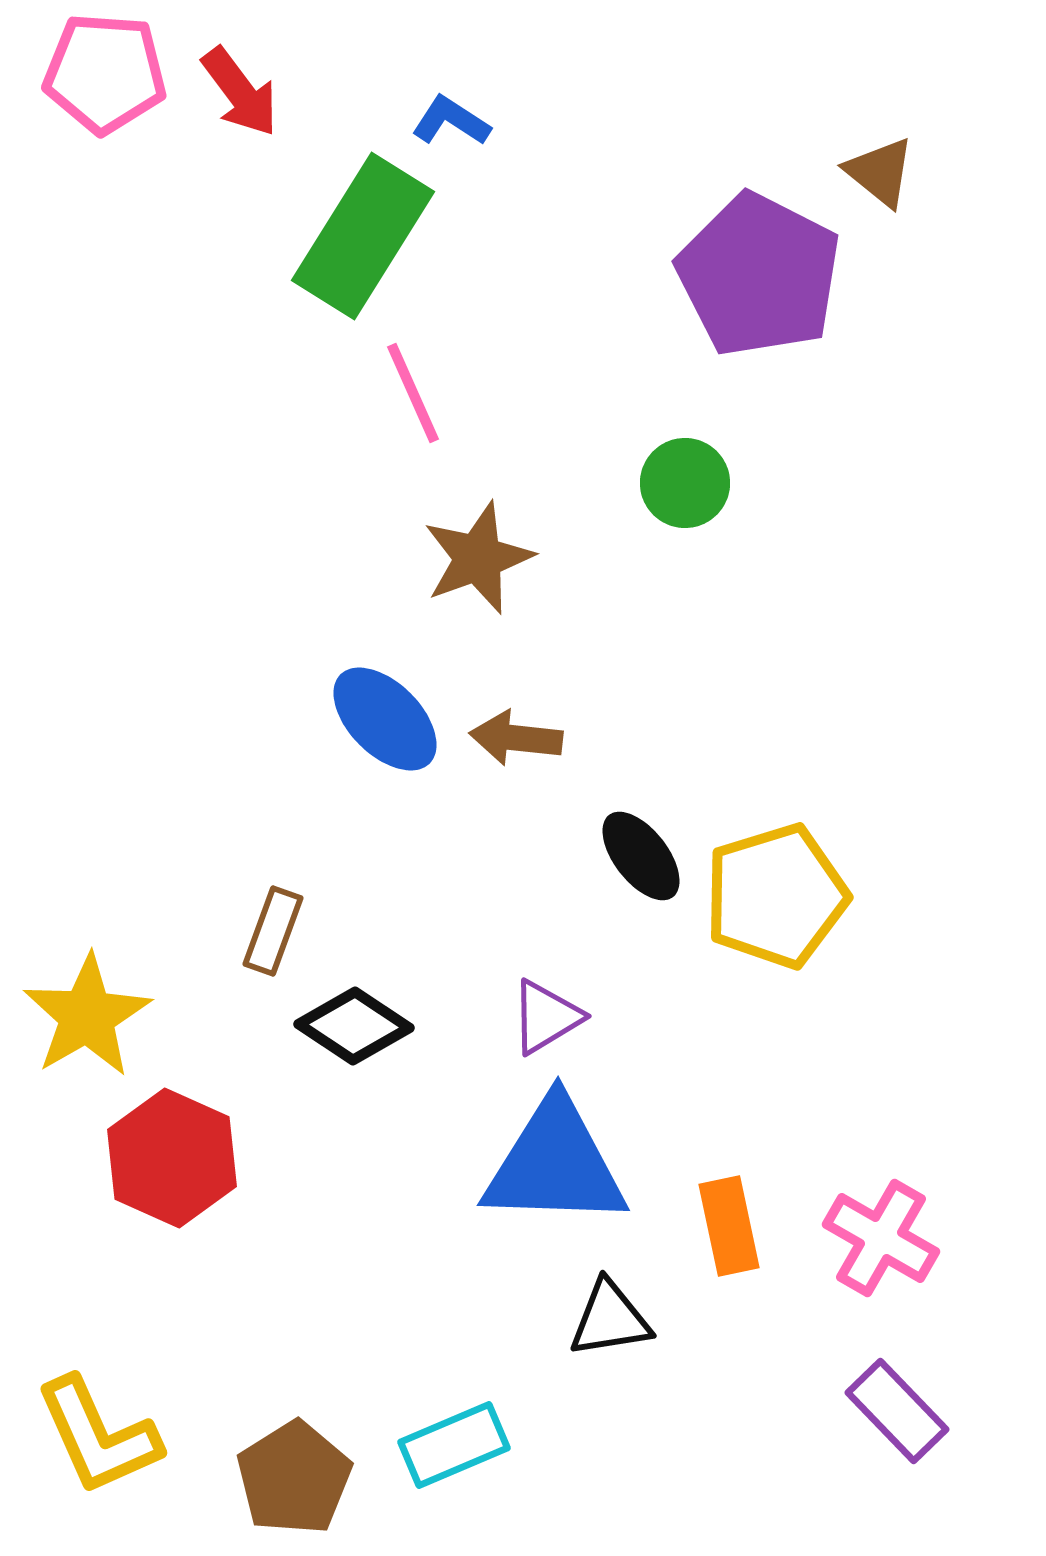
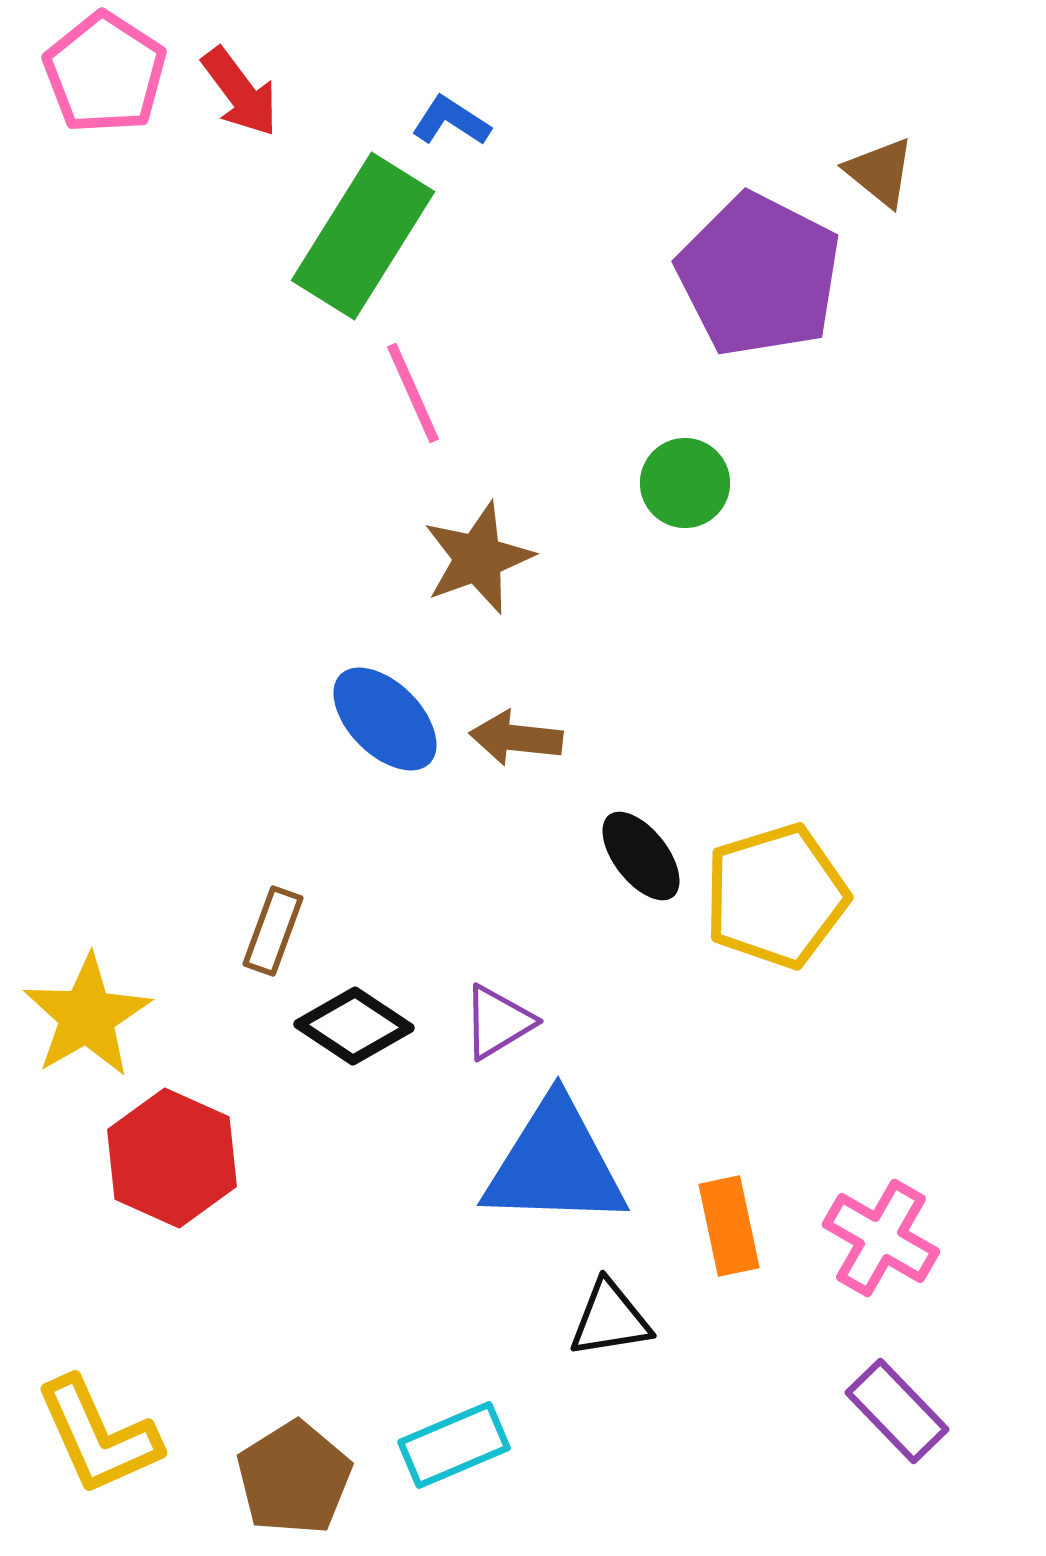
pink pentagon: rotated 29 degrees clockwise
purple triangle: moved 48 px left, 5 px down
